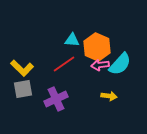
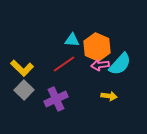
gray square: moved 1 px right, 1 px down; rotated 36 degrees counterclockwise
